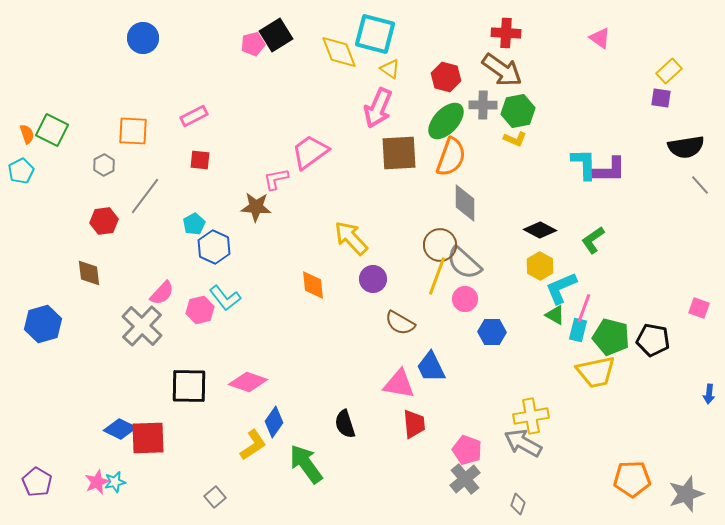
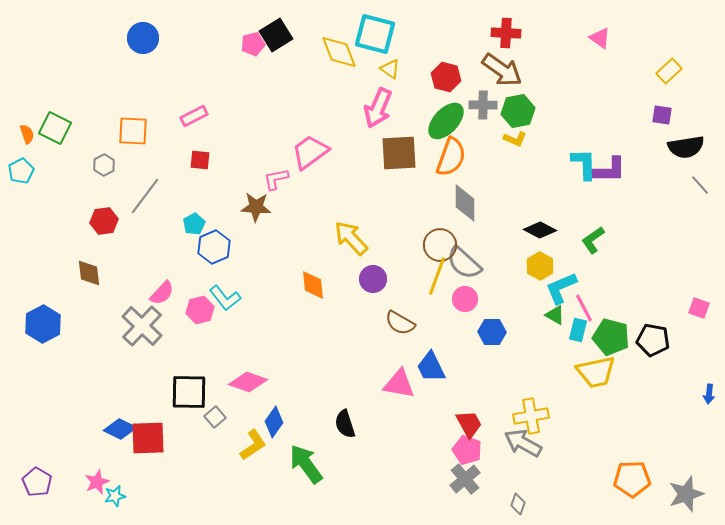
purple square at (661, 98): moved 1 px right, 17 px down
green square at (52, 130): moved 3 px right, 2 px up
blue hexagon at (214, 247): rotated 12 degrees clockwise
pink line at (584, 308): rotated 48 degrees counterclockwise
blue hexagon at (43, 324): rotated 12 degrees counterclockwise
black square at (189, 386): moved 6 px down
red trapezoid at (414, 424): moved 55 px right; rotated 24 degrees counterclockwise
cyan star at (115, 482): moved 14 px down
gray square at (215, 497): moved 80 px up
